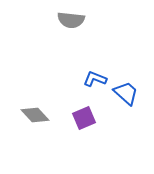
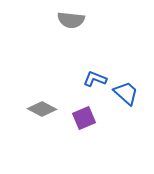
gray diamond: moved 7 px right, 6 px up; rotated 20 degrees counterclockwise
